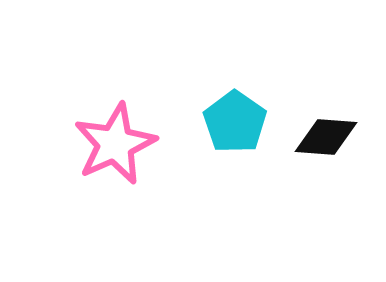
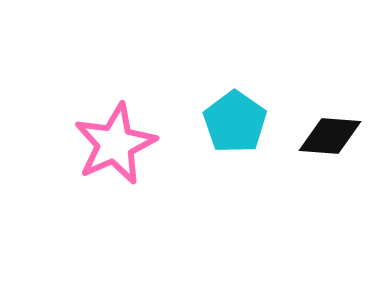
black diamond: moved 4 px right, 1 px up
